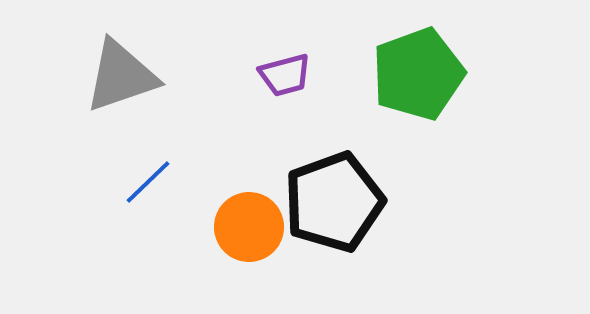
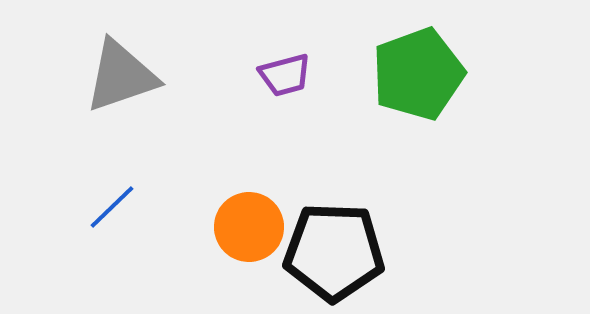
blue line: moved 36 px left, 25 px down
black pentagon: moved 50 px down; rotated 22 degrees clockwise
